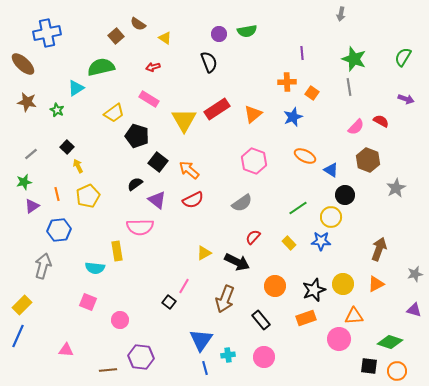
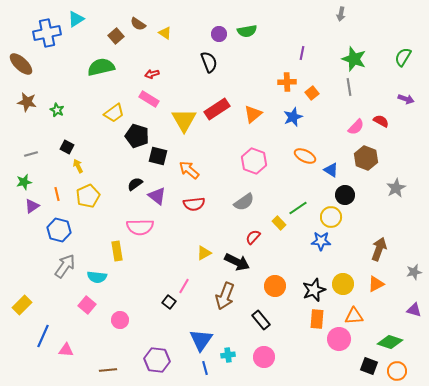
yellow triangle at (165, 38): moved 5 px up
purple line at (302, 53): rotated 16 degrees clockwise
brown ellipse at (23, 64): moved 2 px left
red arrow at (153, 67): moved 1 px left, 7 px down
cyan triangle at (76, 88): moved 69 px up
orange square at (312, 93): rotated 16 degrees clockwise
black square at (67, 147): rotated 16 degrees counterclockwise
gray line at (31, 154): rotated 24 degrees clockwise
brown hexagon at (368, 160): moved 2 px left, 2 px up
black square at (158, 162): moved 6 px up; rotated 24 degrees counterclockwise
purple triangle at (157, 200): moved 4 px up
red semicircle at (193, 200): moved 1 px right, 4 px down; rotated 20 degrees clockwise
gray semicircle at (242, 203): moved 2 px right, 1 px up
blue hexagon at (59, 230): rotated 20 degrees clockwise
yellow rectangle at (289, 243): moved 10 px left, 20 px up
gray arrow at (43, 266): moved 22 px right; rotated 20 degrees clockwise
cyan semicircle at (95, 268): moved 2 px right, 9 px down
gray star at (415, 274): moved 1 px left, 2 px up
brown arrow at (225, 299): moved 3 px up
pink square at (88, 302): moved 1 px left, 3 px down; rotated 18 degrees clockwise
orange rectangle at (306, 318): moved 11 px right, 1 px down; rotated 66 degrees counterclockwise
blue line at (18, 336): moved 25 px right
purple hexagon at (141, 357): moved 16 px right, 3 px down
black square at (369, 366): rotated 12 degrees clockwise
